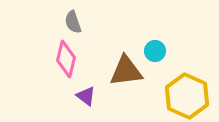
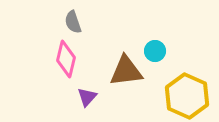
purple triangle: moved 1 px right, 1 px down; rotated 35 degrees clockwise
